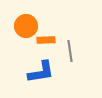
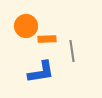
orange rectangle: moved 1 px right, 1 px up
gray line: moved 2 px right
